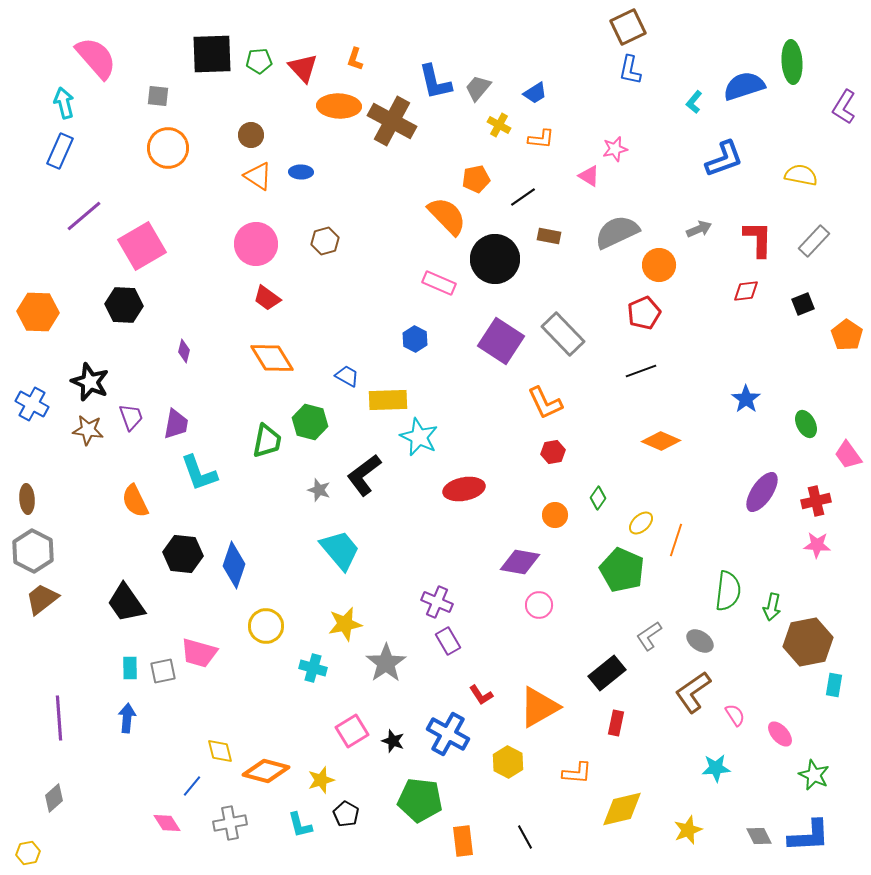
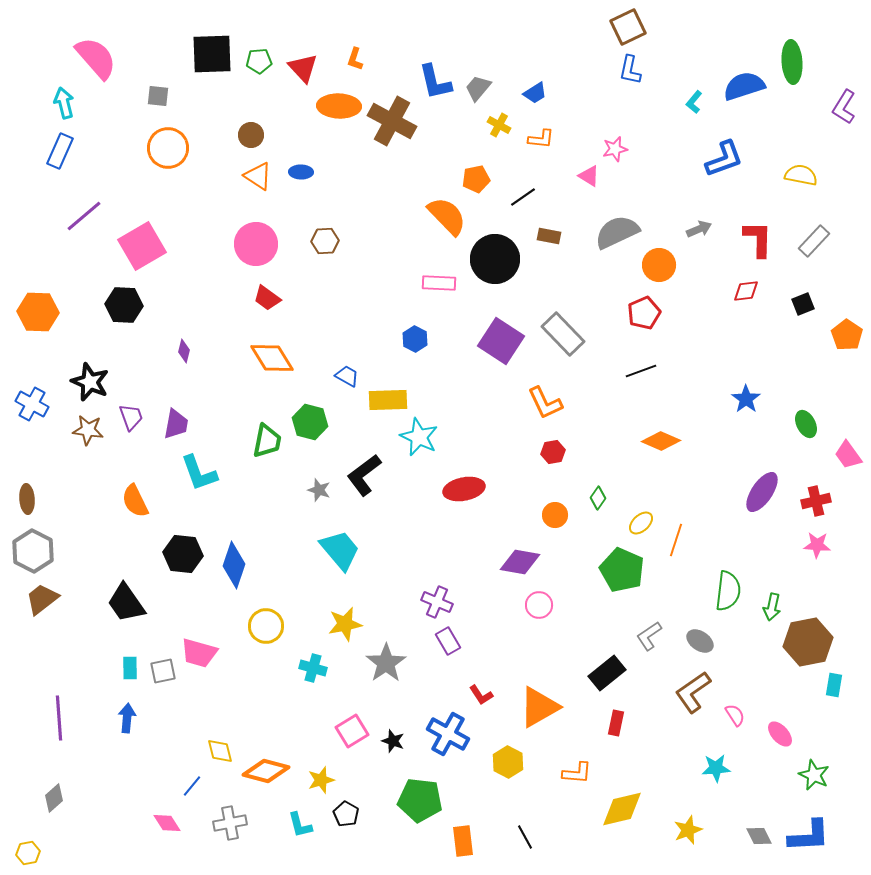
brown hexagon at (325, 241): rotated 12 degrees clockwise
pink rectangle at (439, 283): rotated 20 degrees counterclockwise
